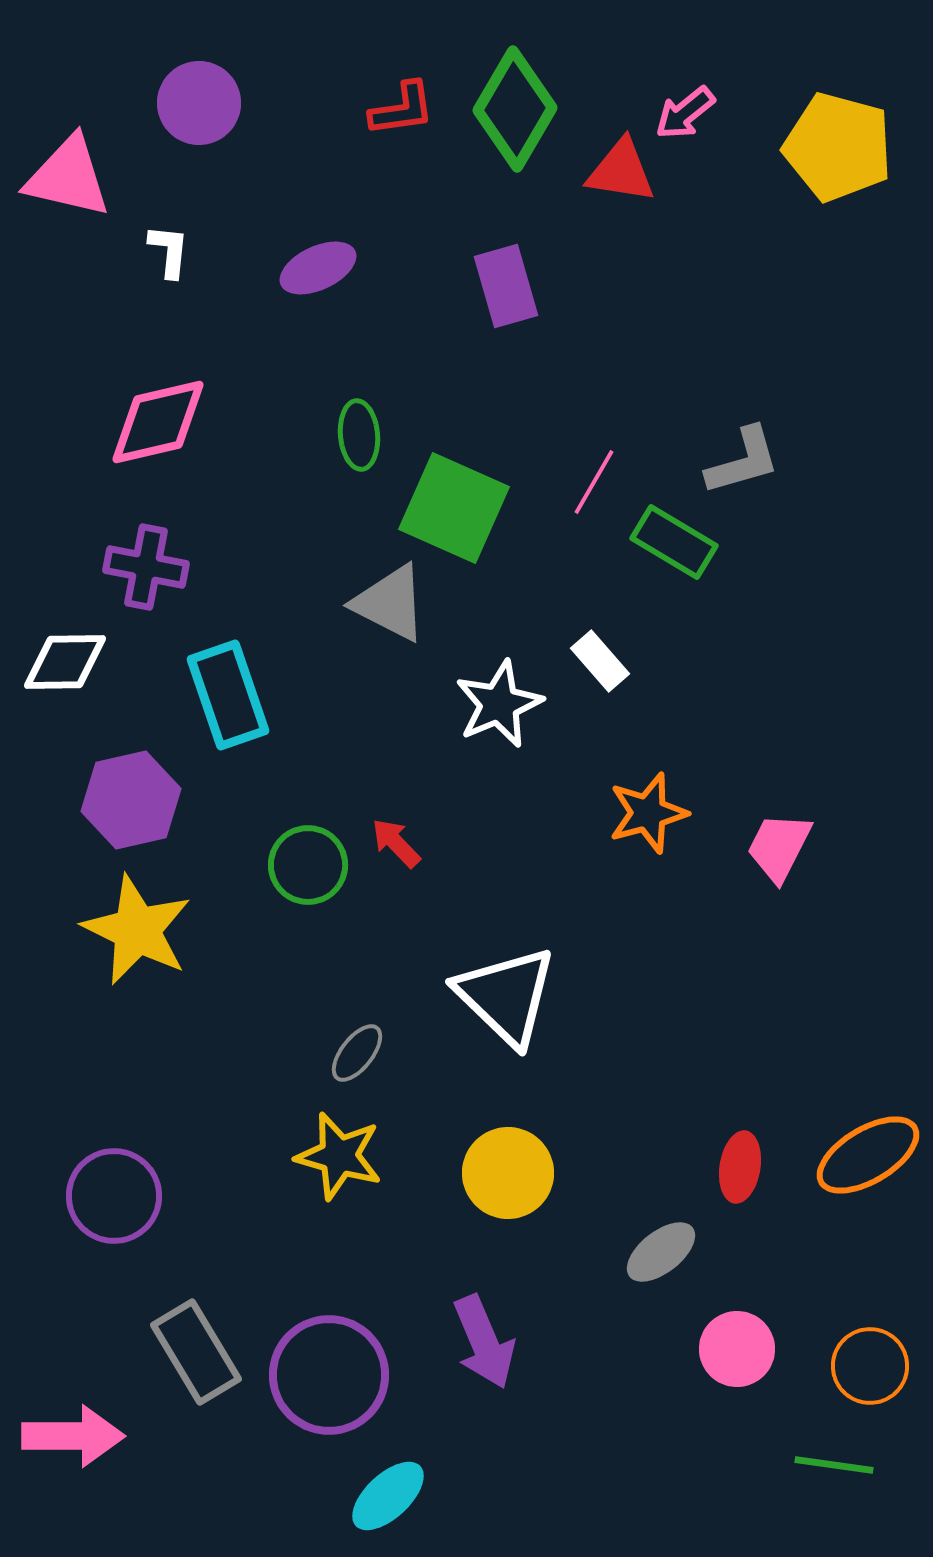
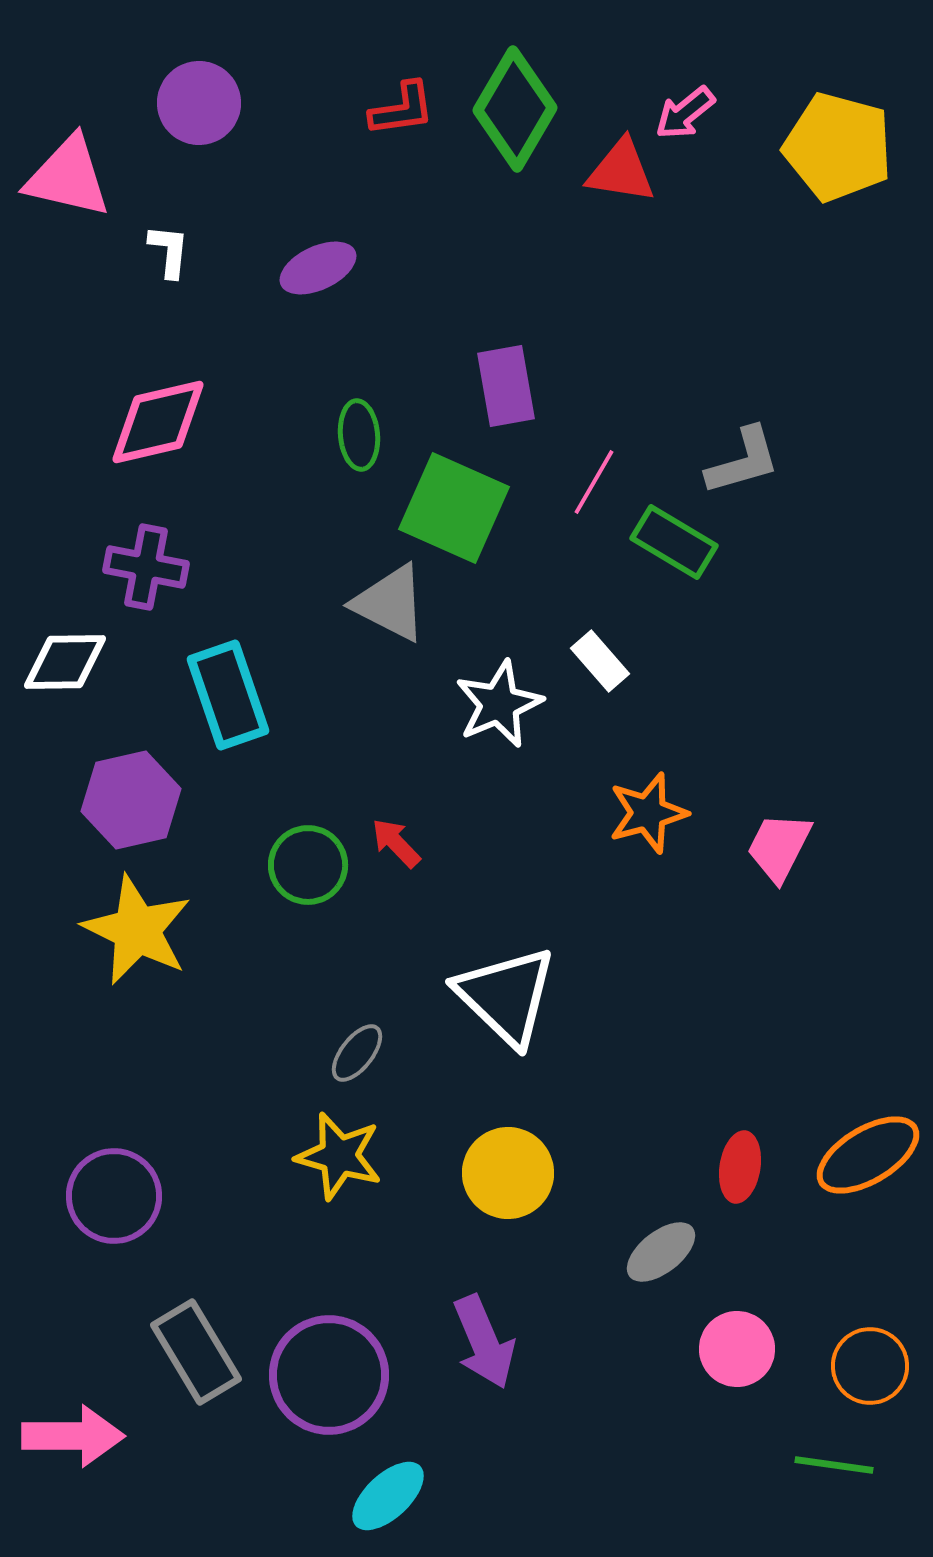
purple rectangle at (506, 286): moved 100 px down; rotated 6 degrees clockwise
